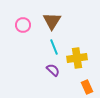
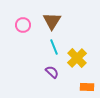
yellow cross: rotated 36 degrees counterclockwise
purple semicircle: moved 1 px left, 2 px down
orange rectangle: rotated 64 degrees counterclockwise
